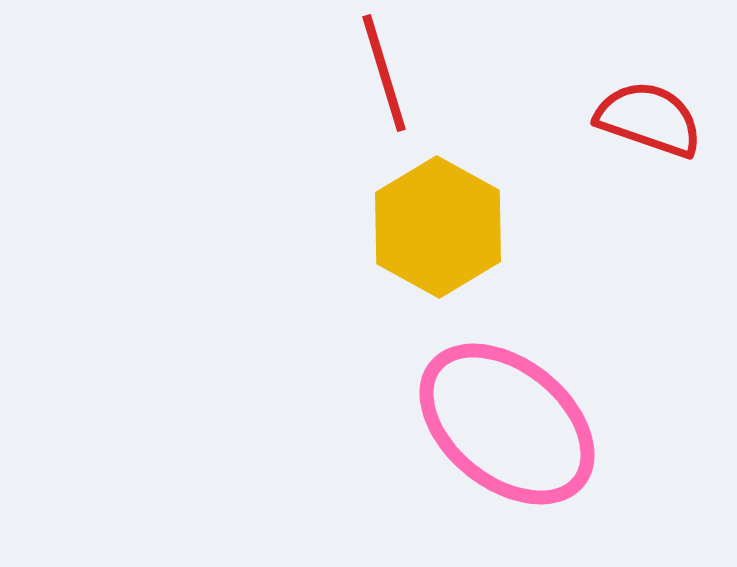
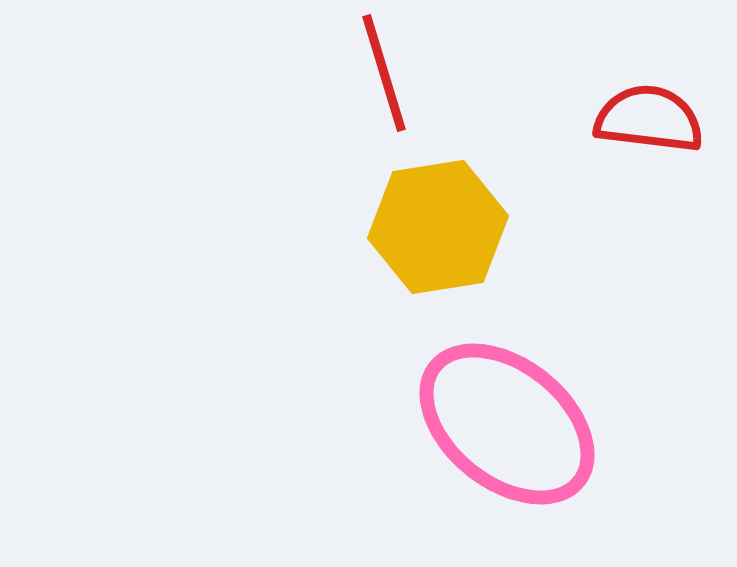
red semicircle: rotated 12 degrees counterclockwise
yellow hexagon: rotated 22 degrees clockwise
